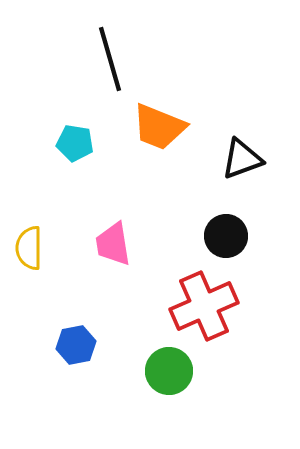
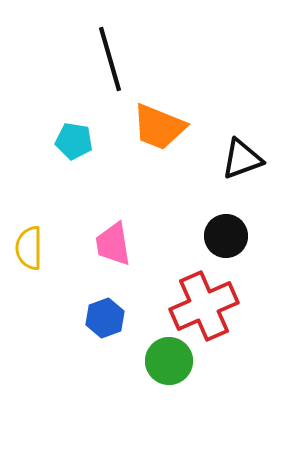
cyan pentagon: moved 1 px left, 2 px up
blue hexagon: moved 29 px right, 27 px up; rotated 9 degrees counterclockwise
green circle: moved 10 px up
